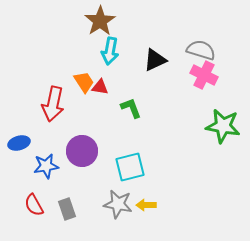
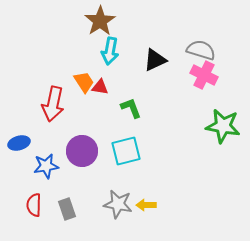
cyan square: moved 4 px left, 16 px up
red semicircle: rotated 30 degrees clockwise
